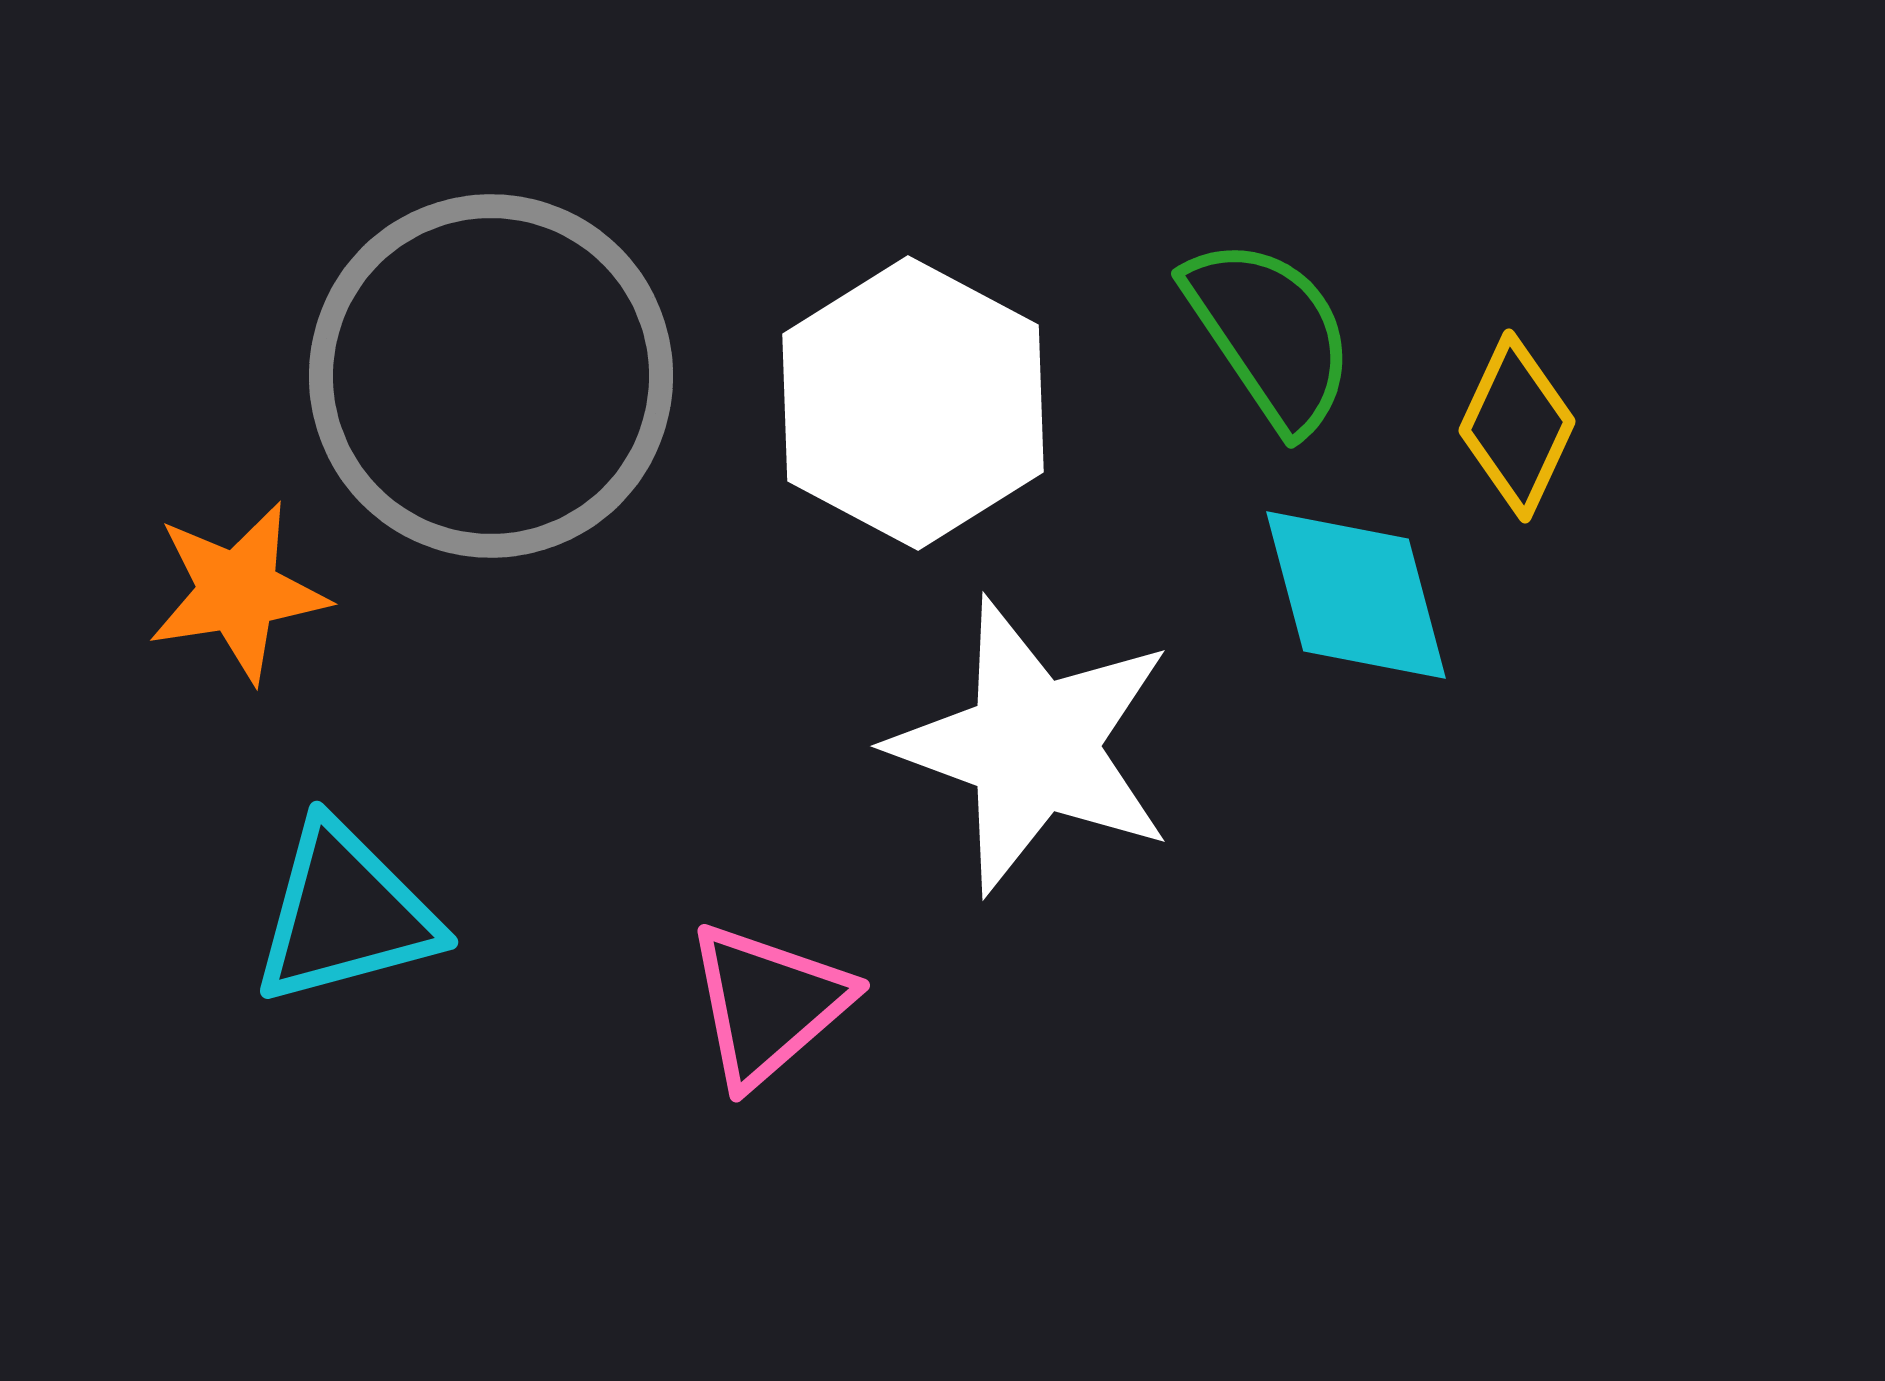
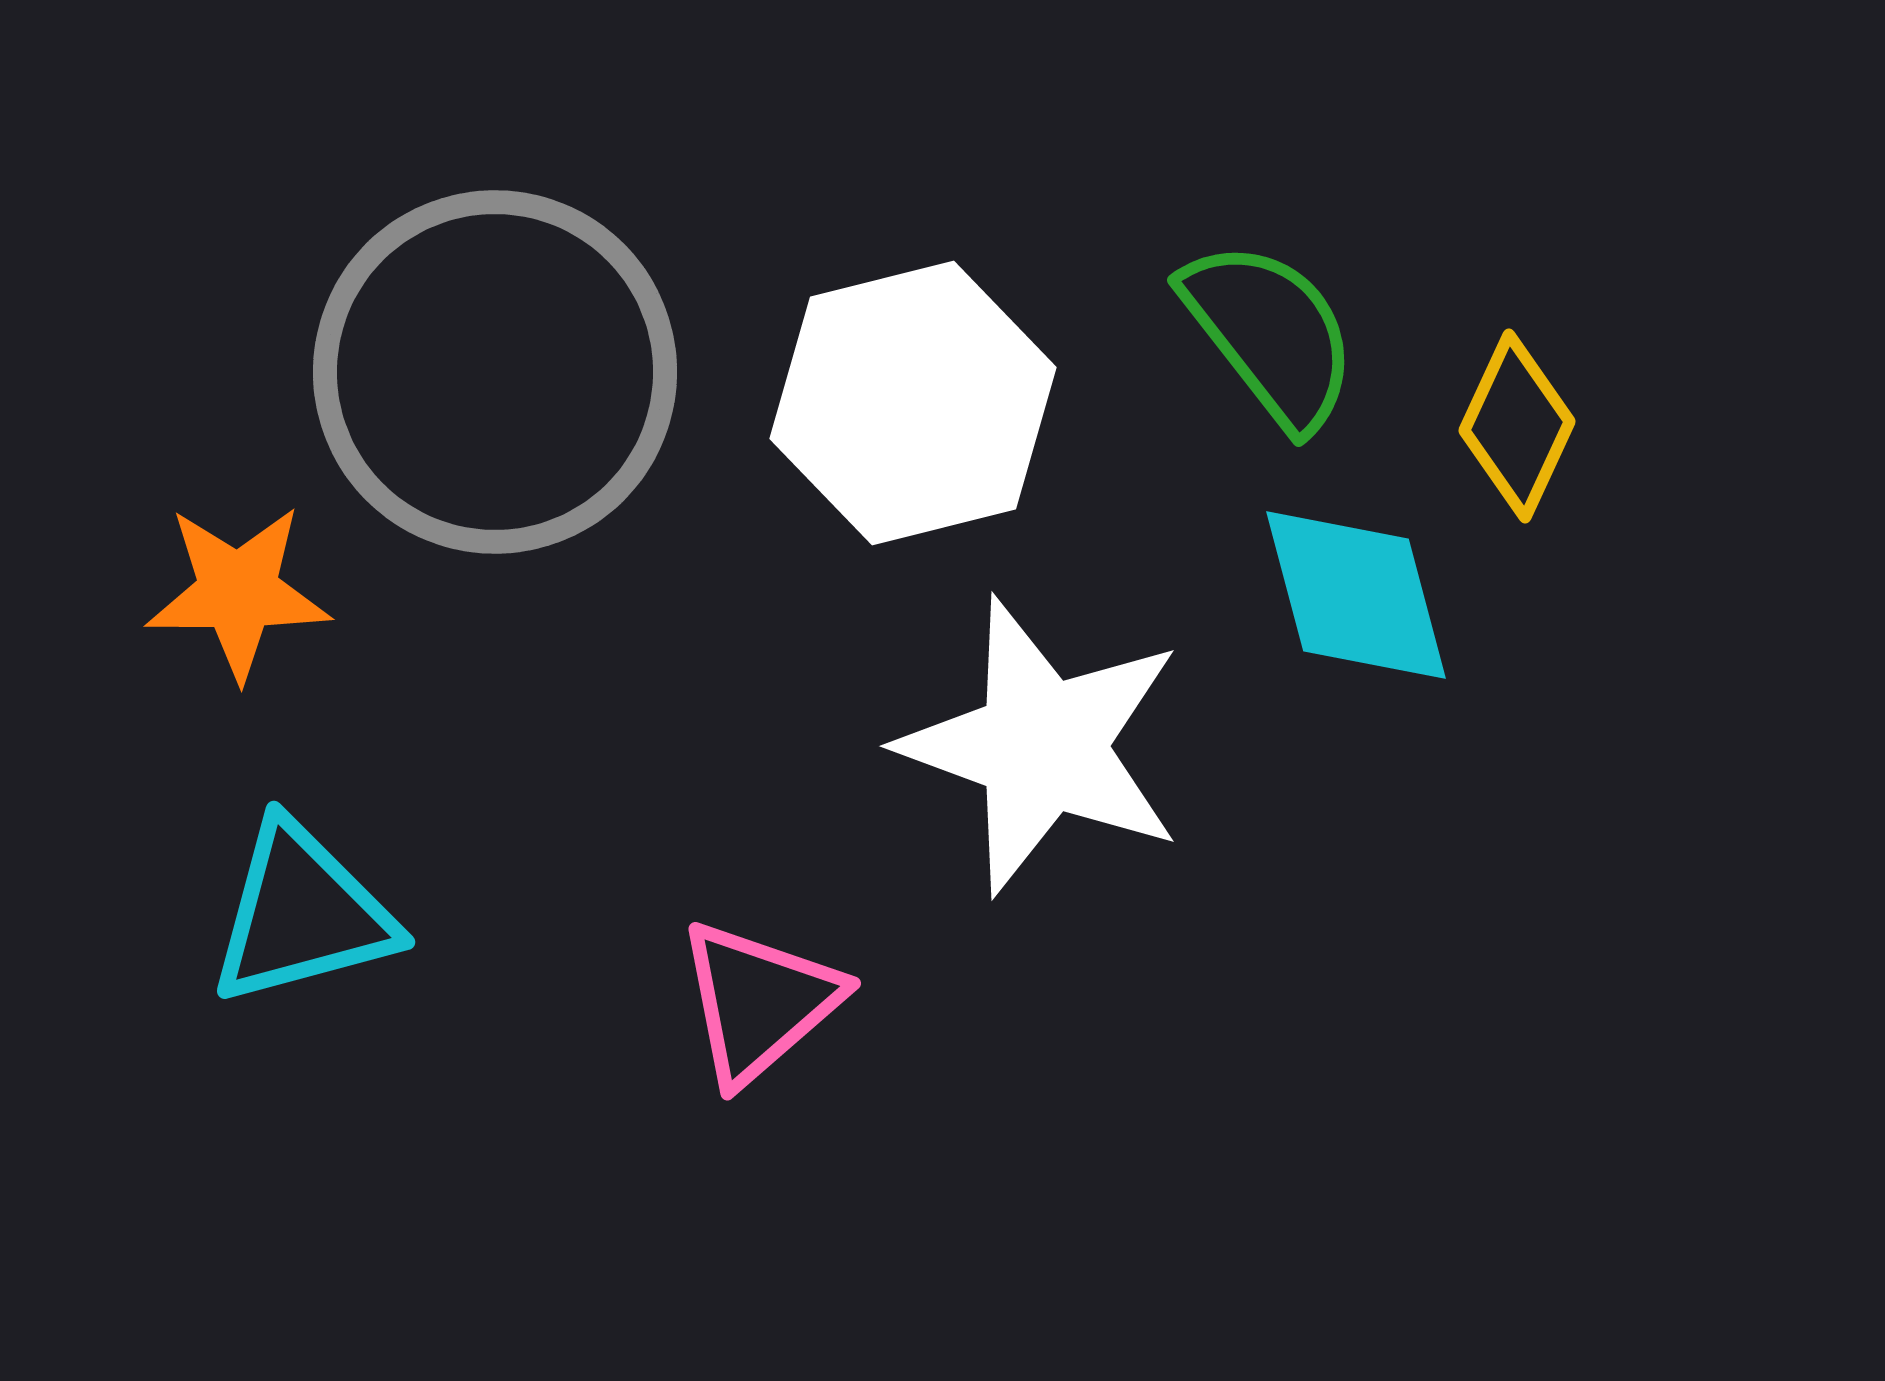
green semicircle: rotated 4 degrees counterclockwise
gray circle: moved 4 px right, 4 px up
white hexagon: rotated 18 degrees clockwise
orange star: rotated 9 degrees clockwise
white star: moved 9 px right
cyan triangle: moved 43 px left
pink triangle: moved 9 px left, 2 px up
